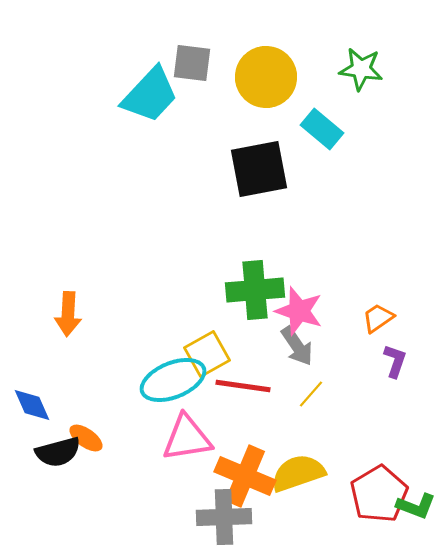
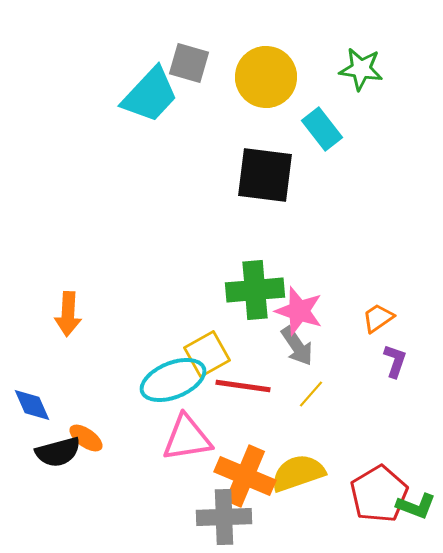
gray square: moved 3 px left; rotated 9 degrees clockwise
cyan rectangle: rotated 12 degrees clockwise
black square: moved 6 px right, 6 px down; rotated 18 degrees clockwise
